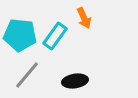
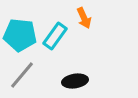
gray line: moved 5 px left
